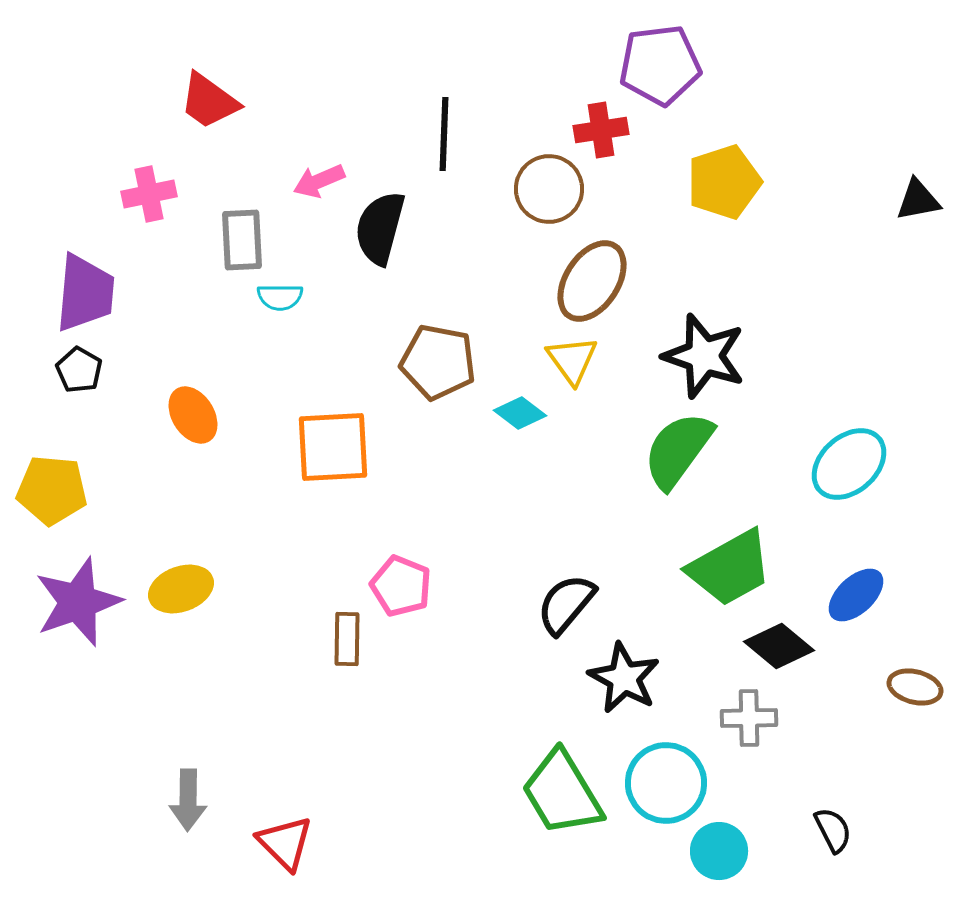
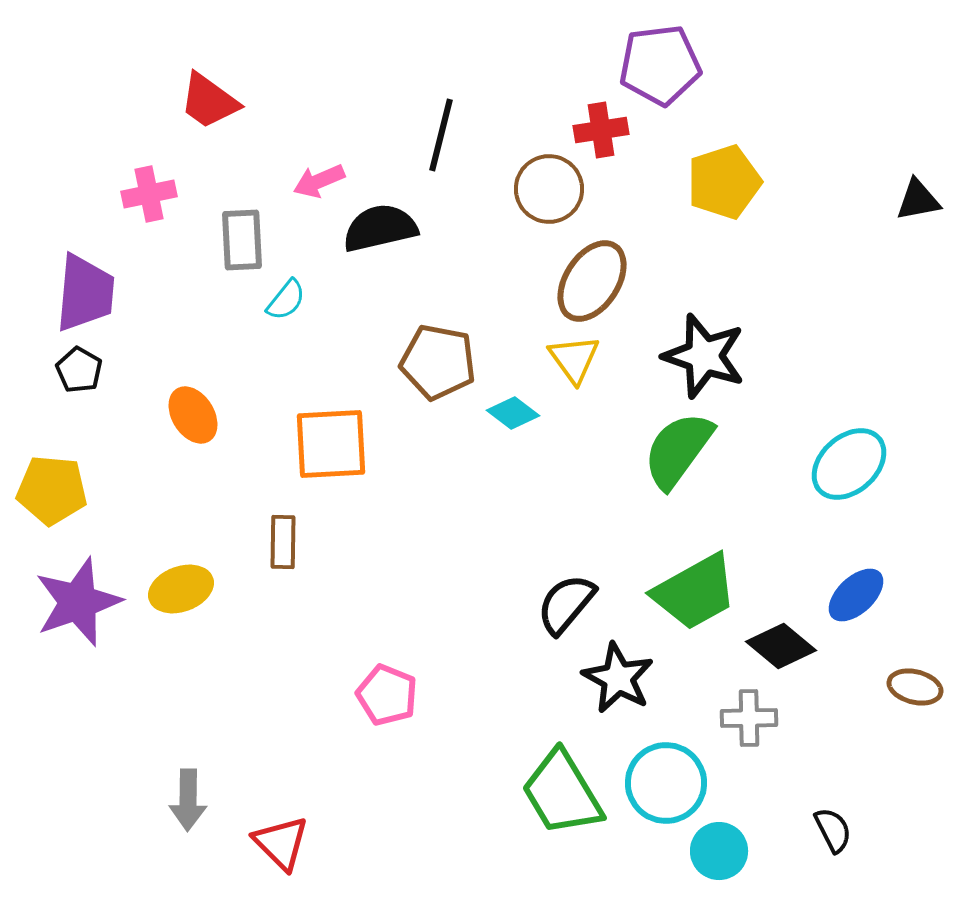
black line at (444, 134): moved 3 px left, 1 px down; rotated 12 degrees clockwise
black semicircle at (380, 228): rotated 62 degrees clockwise
cyan semicircle at (280, 297): moved 6 px right, 3 px down; rotated 51 degrees counterclockwise
yellow triangle at (572, 360): moved 2 px right, 1 px up
cyan diamond at (520, 413): moved 7 px left
orange square at (333, 447): moved 2 px left, 3 px up
green trapezoid at (730, 568): moved 35 px left, 24 px down
pink pentagon at (401, 586): moved 14 px left, 109 px down
brown rectangle at (347, 639): moved 64 px left, 97 px up
black diamond at (779, 646): moved 2 px right
black star at (624, 678): moved 6 px left
red triangle at (285, 843): moved 4 px left
